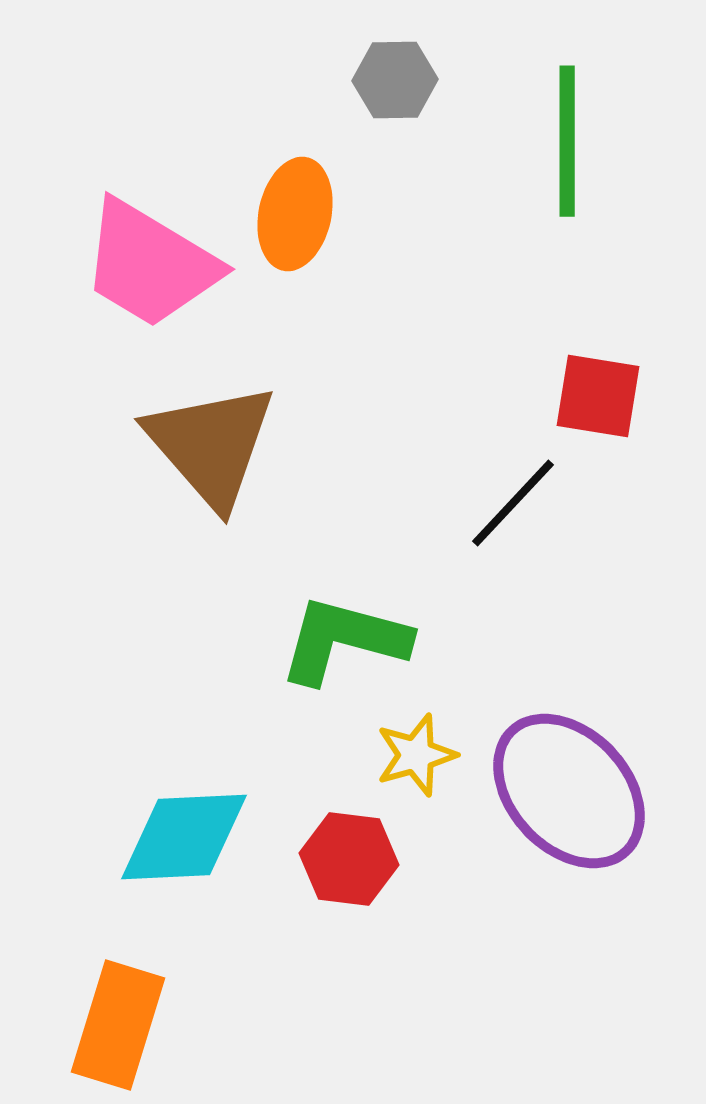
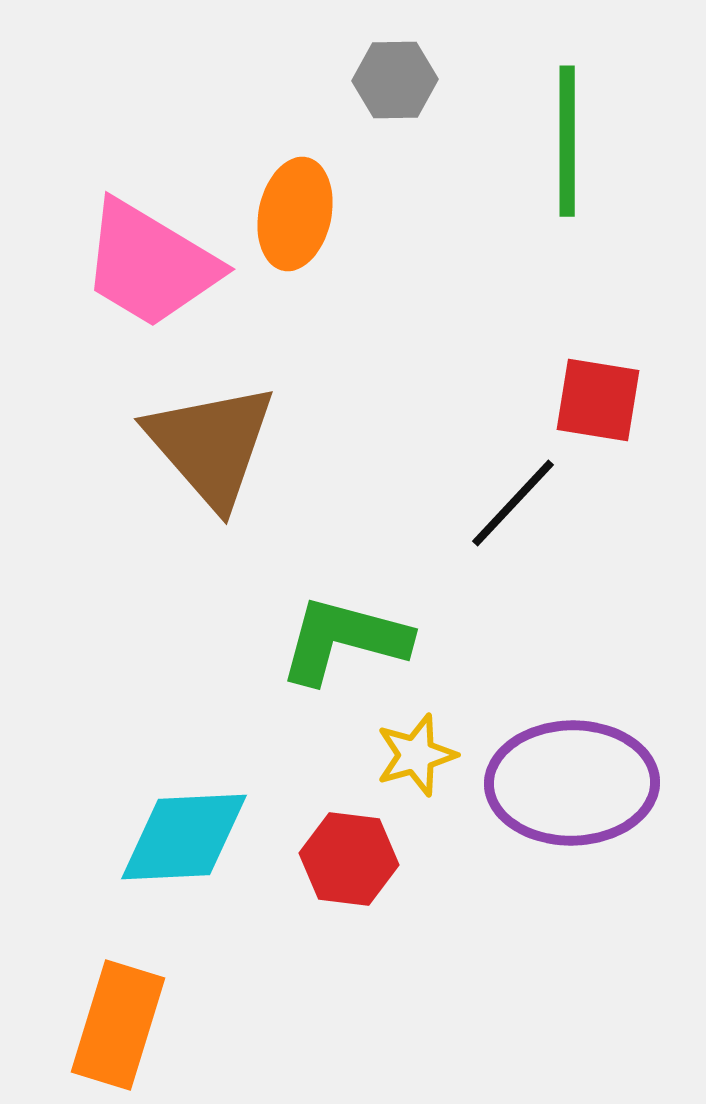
red square: moved 4 px down
purple ellipse: moved 3 px right, 8 px up; rotated 48 degrees counterclockwise
